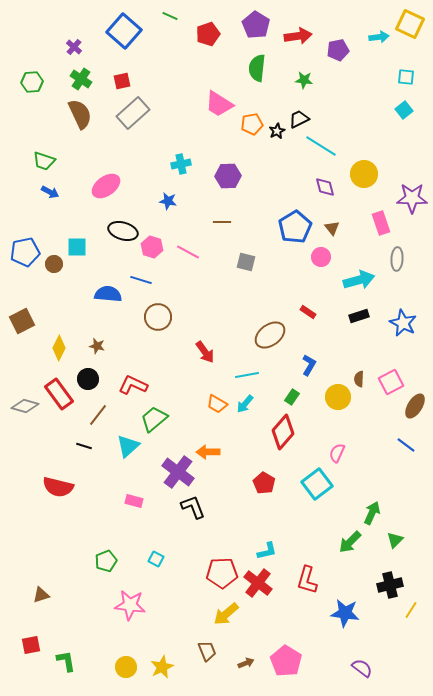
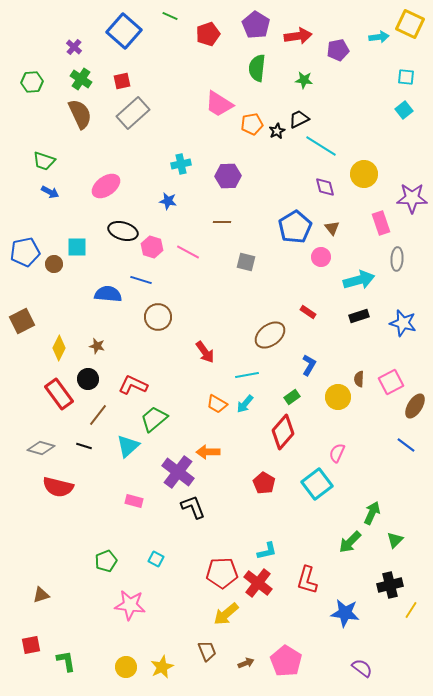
blue star at (403, 323): rotated 12 degrees counterclockwise
green rectangle at (292, 397): rotated 21 degrees clockwise
gray diamond at (25, 406): moved 16 px right, 42 px down
